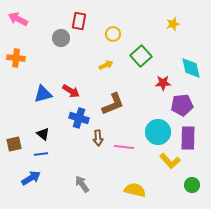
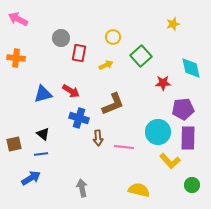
red rectangle: moved 32 px down
yellow circle: moved 3 px down
purple pentagon: moved 1 px right, 4 px down
gray arrow: moved 4 px down; rotated 24 degrees clockwise
yellow semicircle: moved 4 px right
